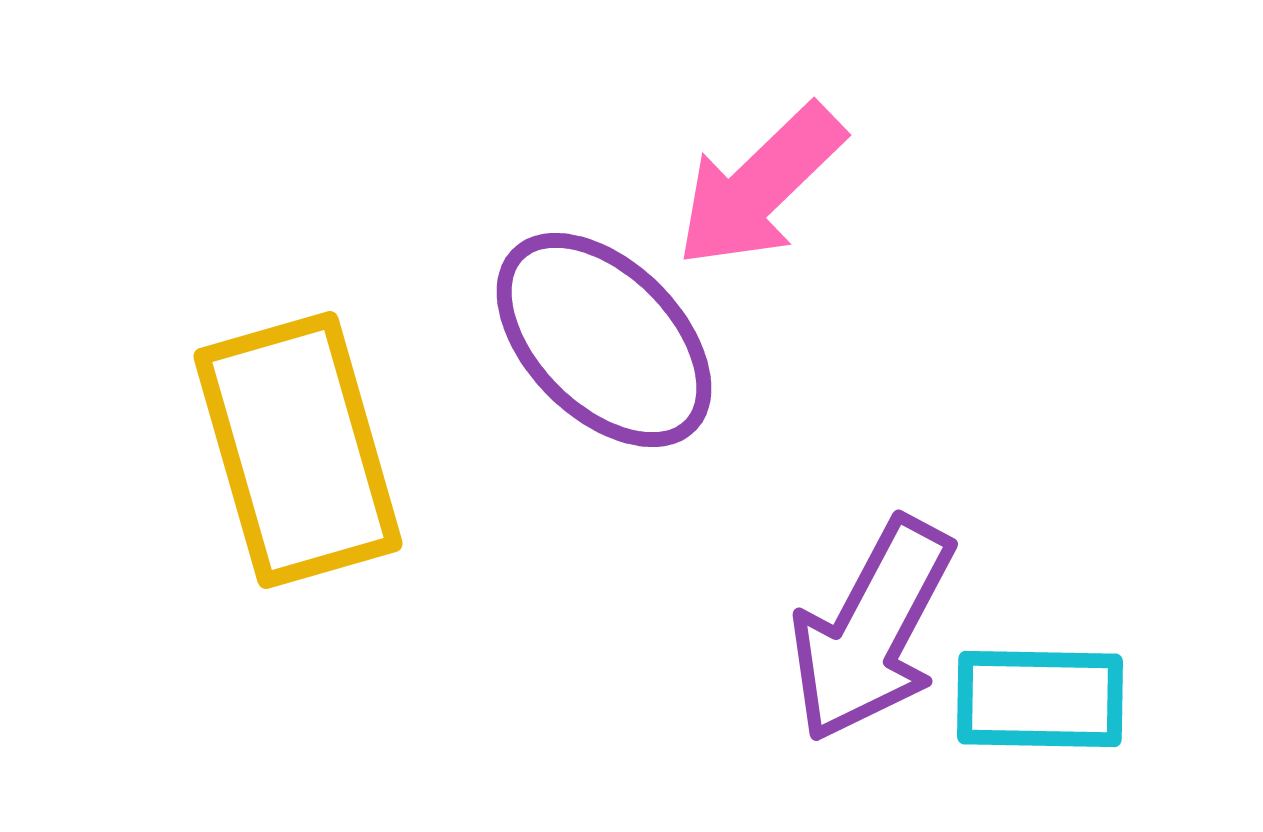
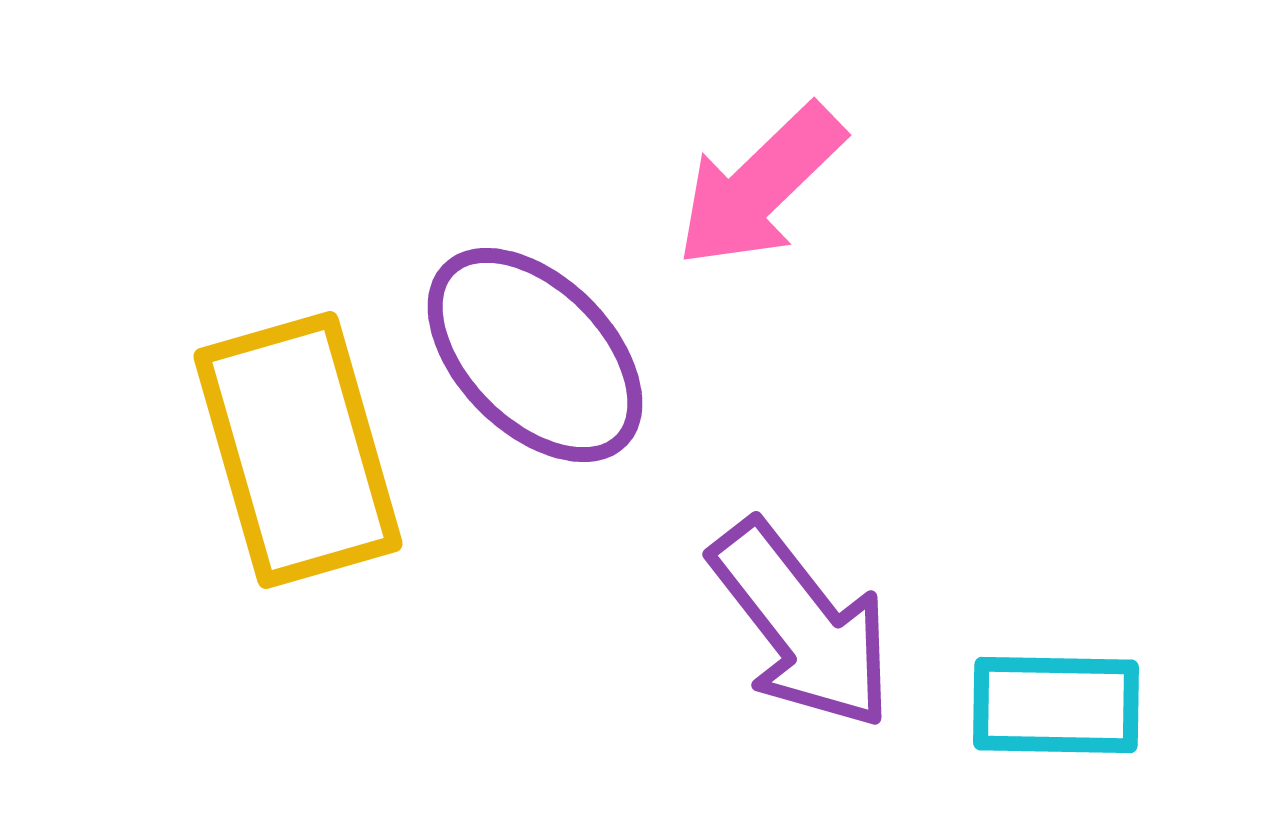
purple ellipse: moved 69 px left, 15 px down
purple arrow: moved 70 px left, 5 px up; rotated 66 degrees counterclockwise
cyan rectangle: moved 16 px right, 6 px down
